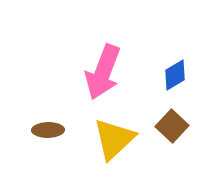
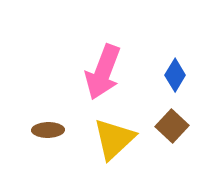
blue diamond: rotated 28 degrees counterclockwise
